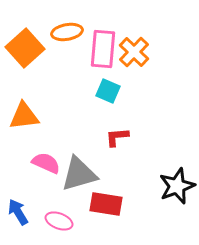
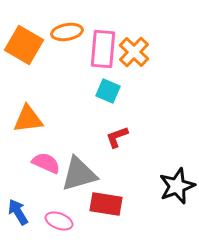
orange square: moved 1 px left, 3 px up; rotated 18 degrees counterclockwise
orange triangle: moved 4 px right, 3 px down
red L-shape: rotated 15 degrees counterclockwise
